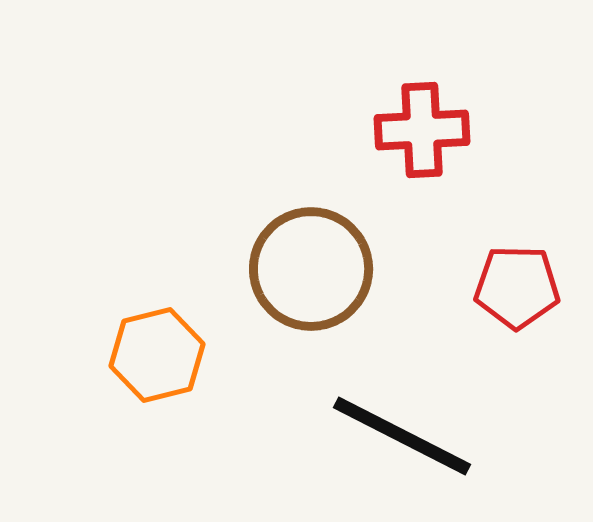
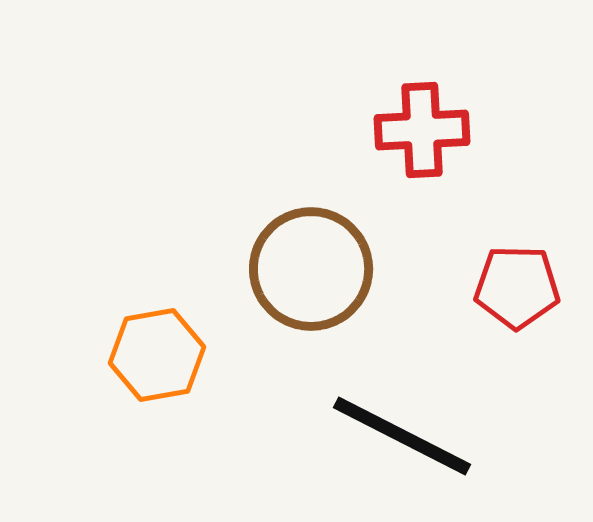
orange hexagon: rotated 4 degrees clockwise
